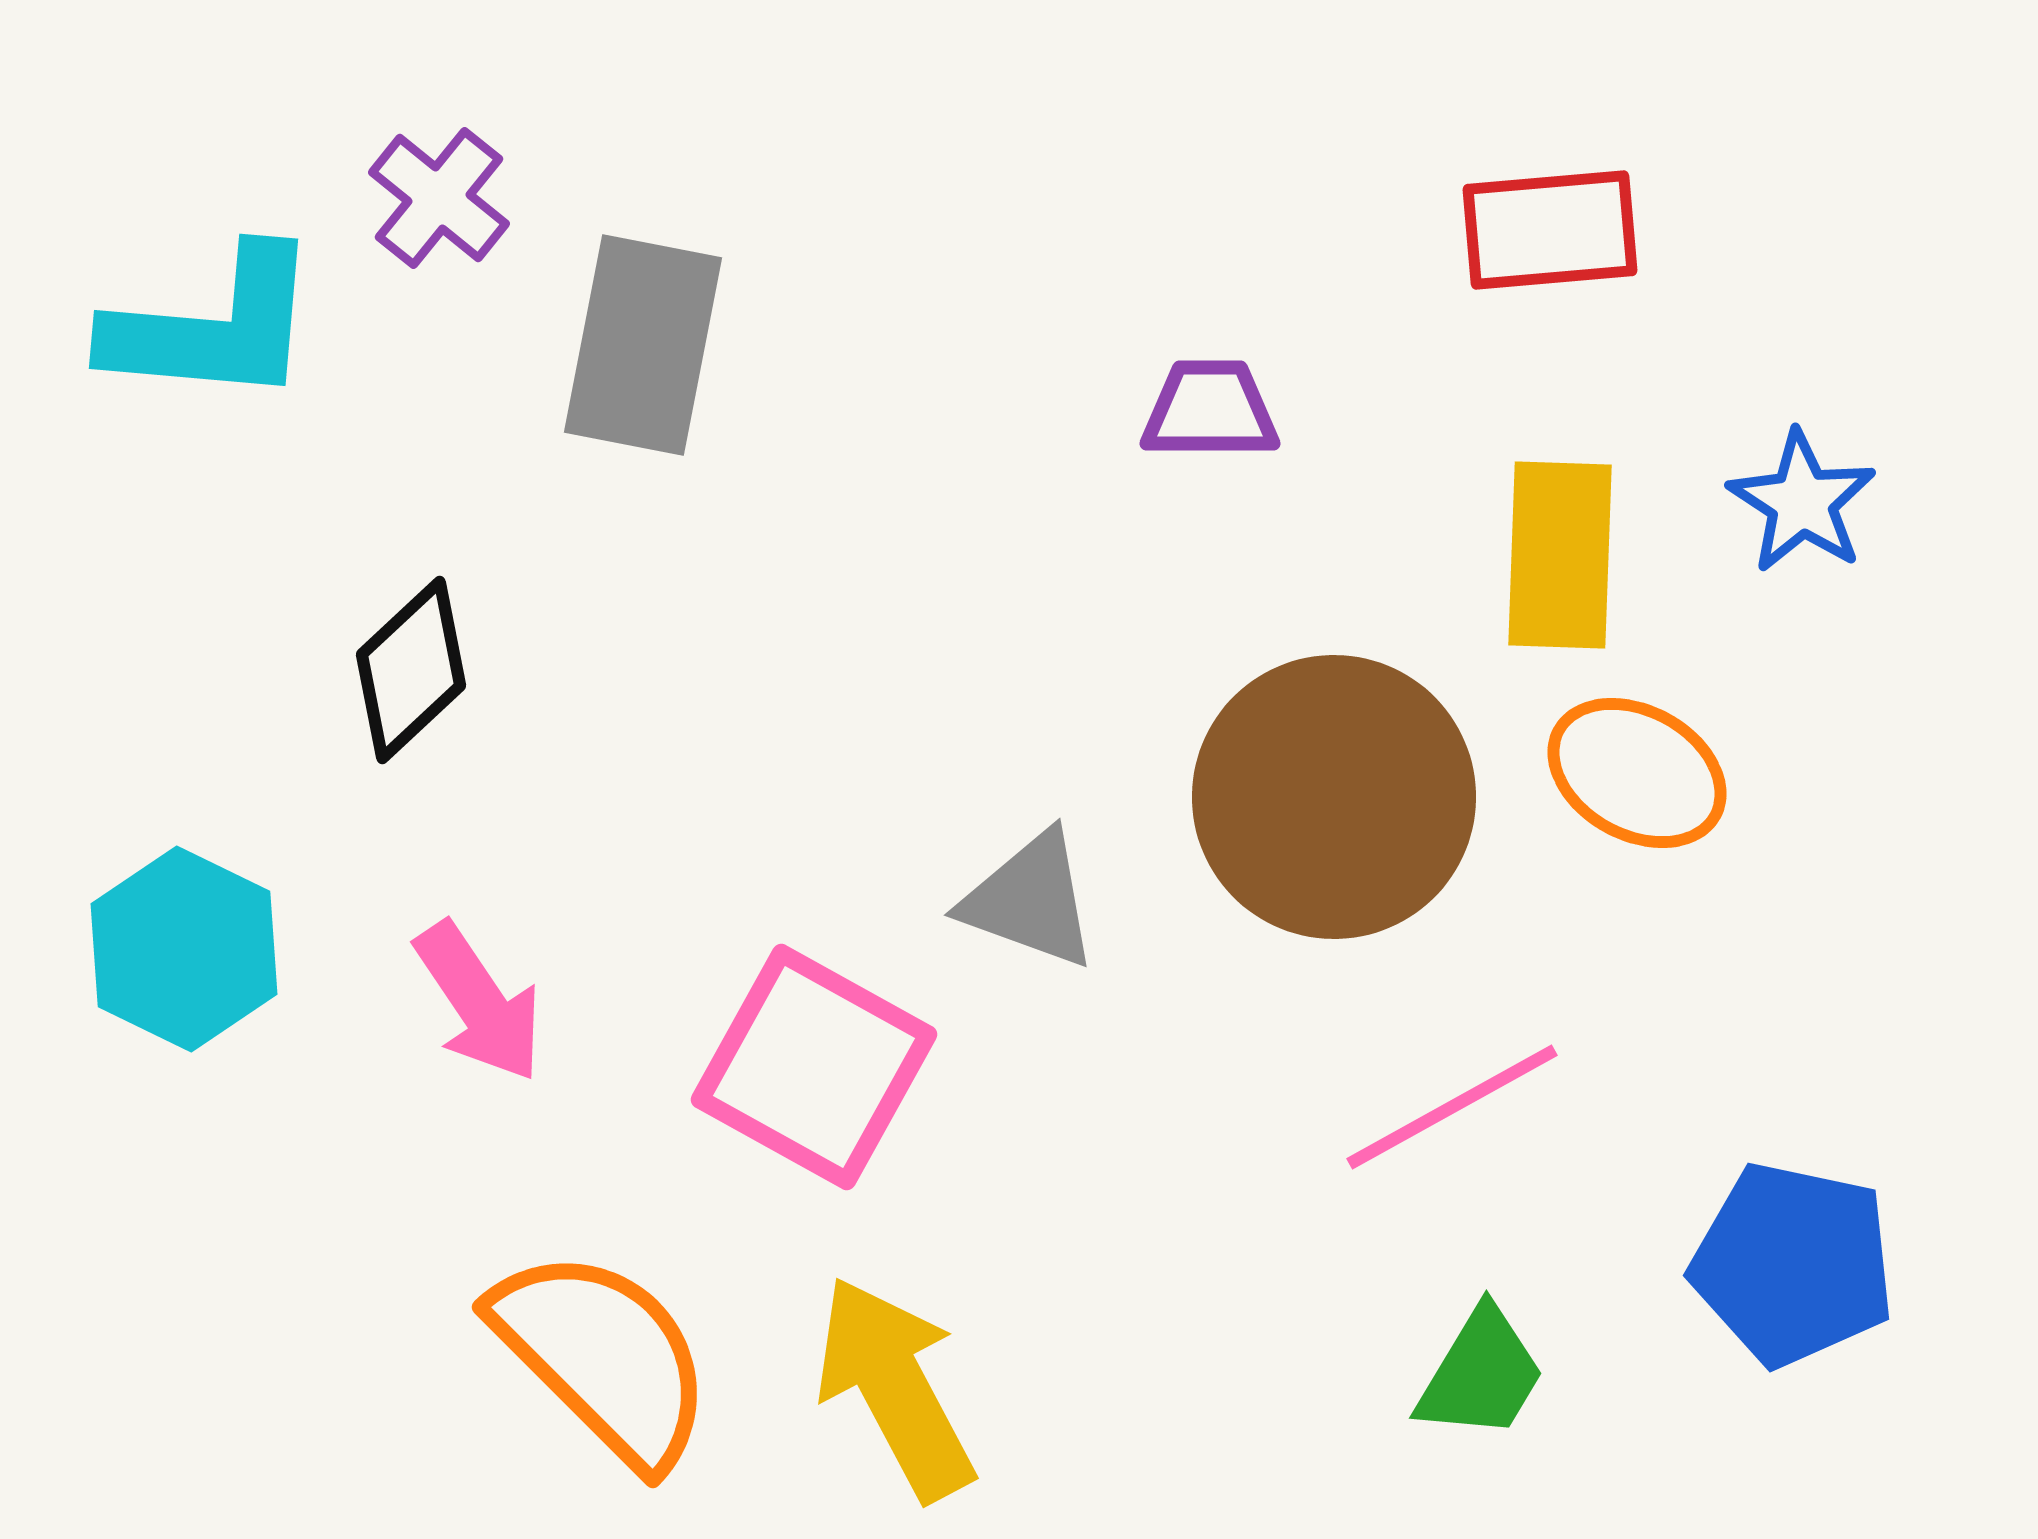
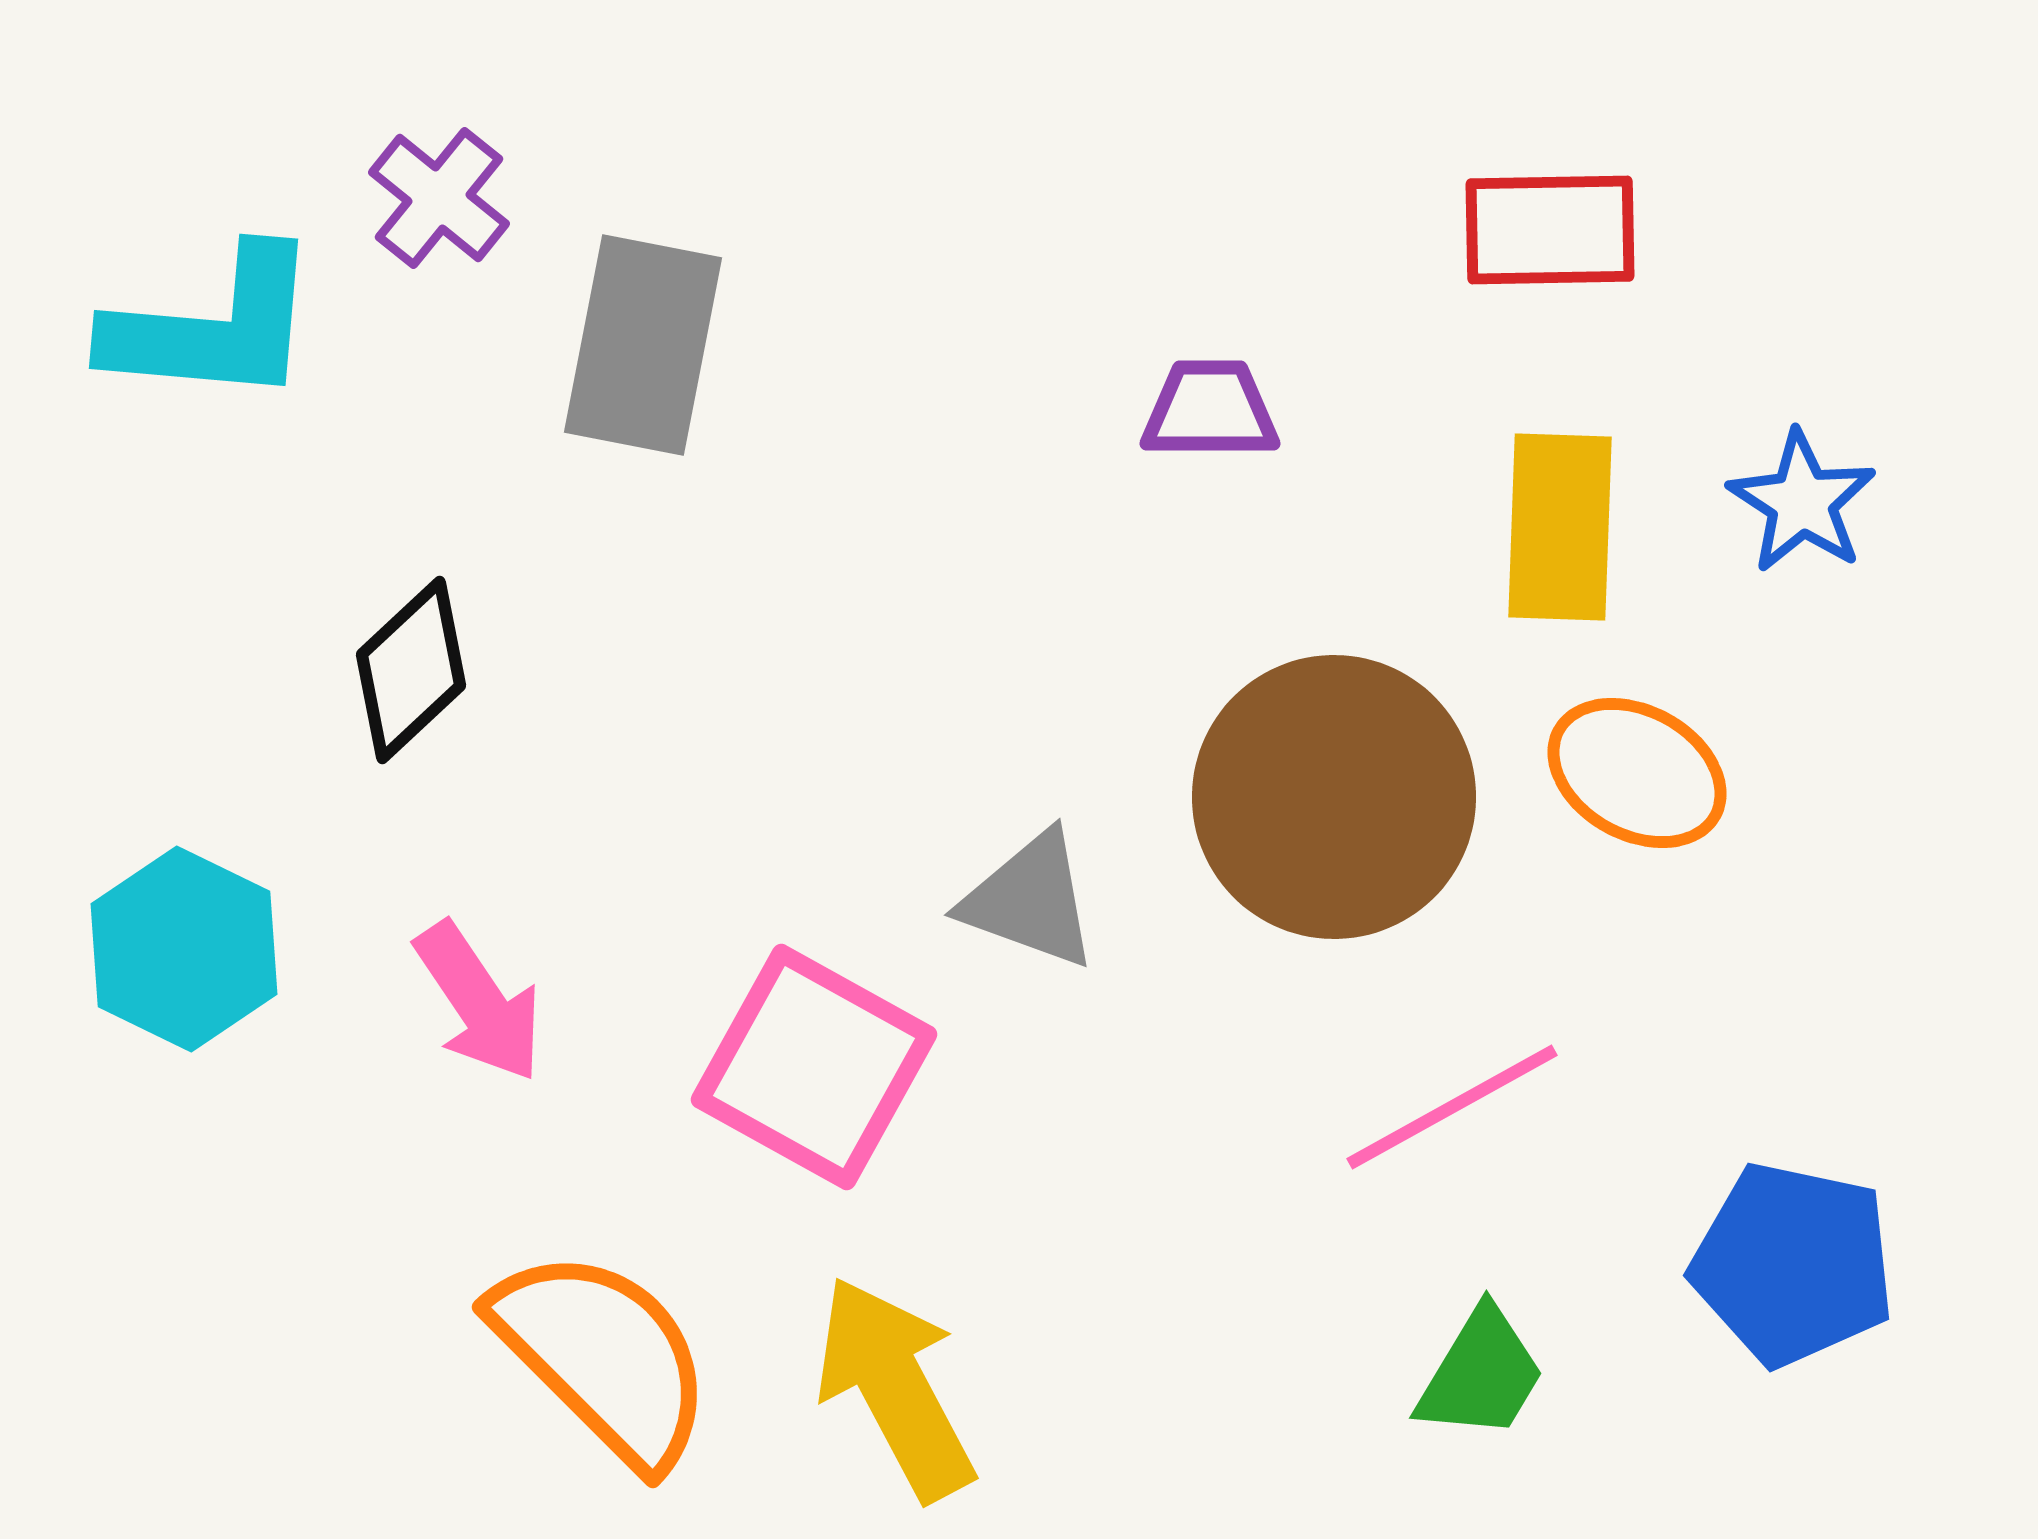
red rectangle: rotated 4 degrees clockwise
yellow rectangle: moved 28 px up
